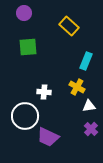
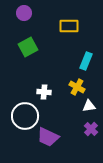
yellow rectangle: rotated 42 degrees counterclockwise
green square: rotated 24 degrees counterclockwise
